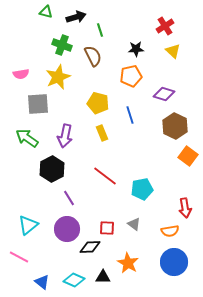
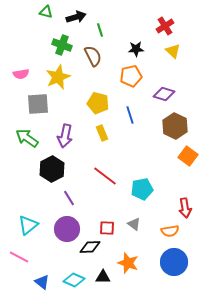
orange star: rotated 10 degrees counterclockwise
